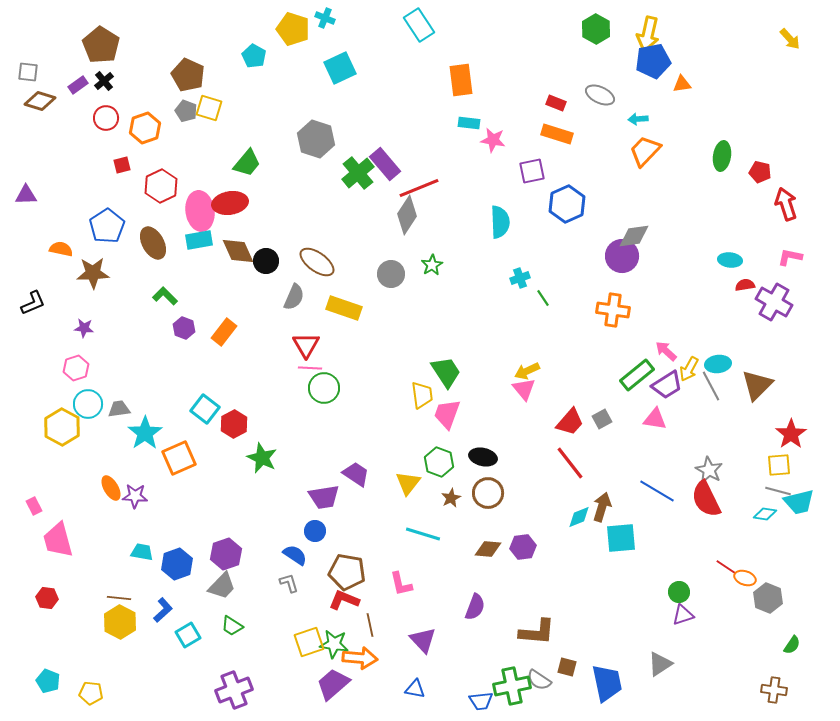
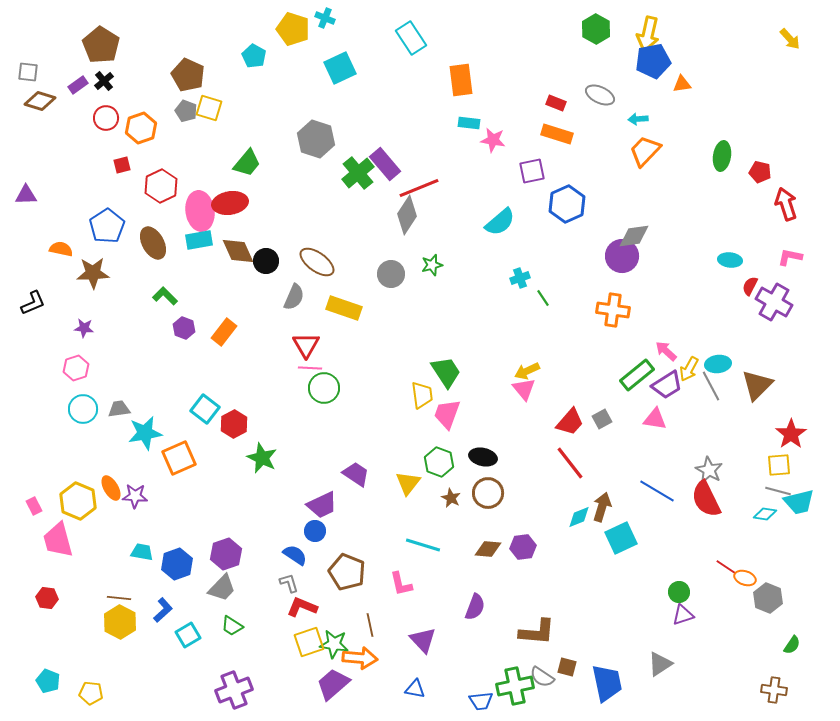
cyan rectangle at (419, 25): moved 8 px left, 13 px down
orange hexagon at (145, 128): moved 4 px left
cyan semicircle at (500, 222): rotated 52 degrees clockwise
green star at (432, 265): rotated 15 degrees clockwise
red semicircle at (745, 285): moved 5 px right, 1 px down; rotated 54 degrees counterclockwise
cyan circle at (88, 404): moved 5 px left, 5 px down
yellow hexagon at (62, 427): moved 16 px right, 74 px down; rotated 6 degrees counterclockwise
cyan star at (145, 433): rotated 24 degrees clockwise
purple trapezoid at (324, 497): moved 2 px left, 8 px down; rotated 16 degrees counterclockwise
brown star at (451, 498): rotated 18 degrees counterclockwise
cyan line at (423, 534): moved 11 px down
cyan square at (621, 538): rotated 20 degrees counterclockwise
brown pentagon at (347, 572): rotated 12 degrees clockwise
gray trapezoid at (222, 586): moved 2 px down
red L-shape at (344, 600): moved 42 px left, 7 px down
gray semicircle at (539, 680): moved 3 px right, 3 px up
green cross at (512, 686): moved 3 px right
